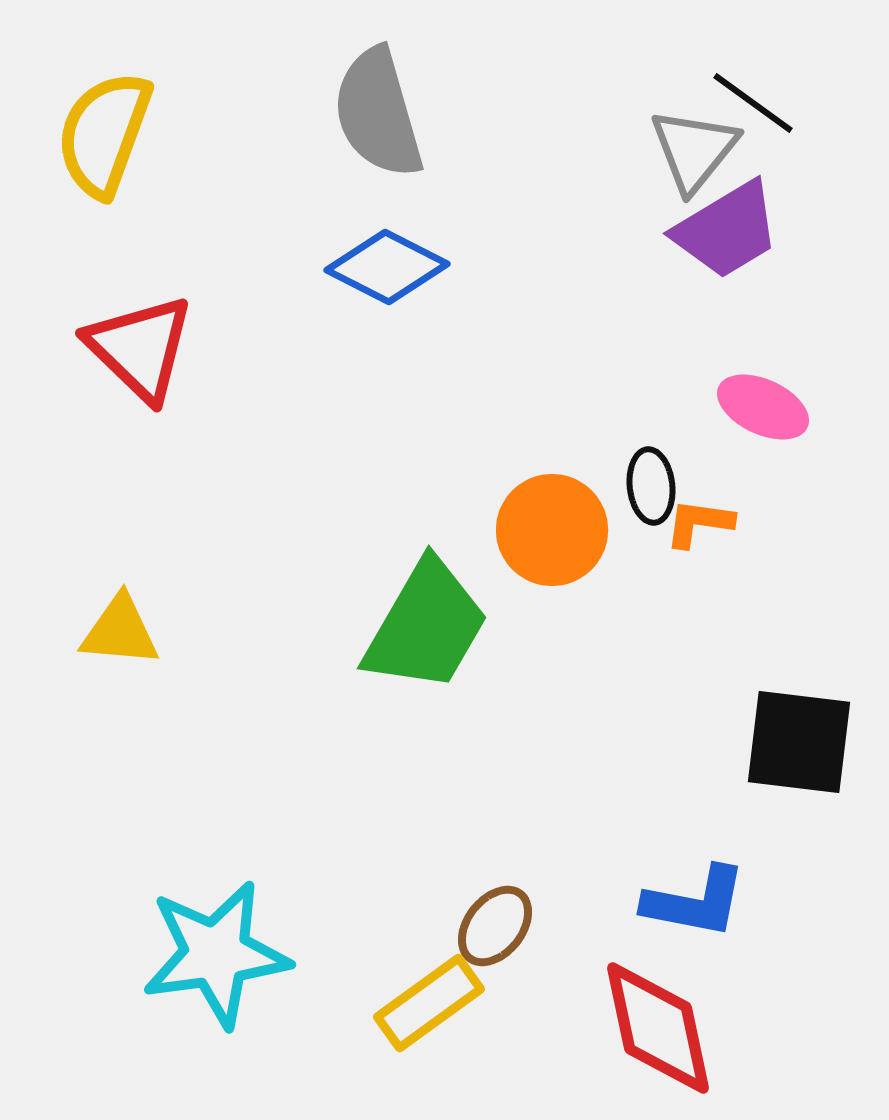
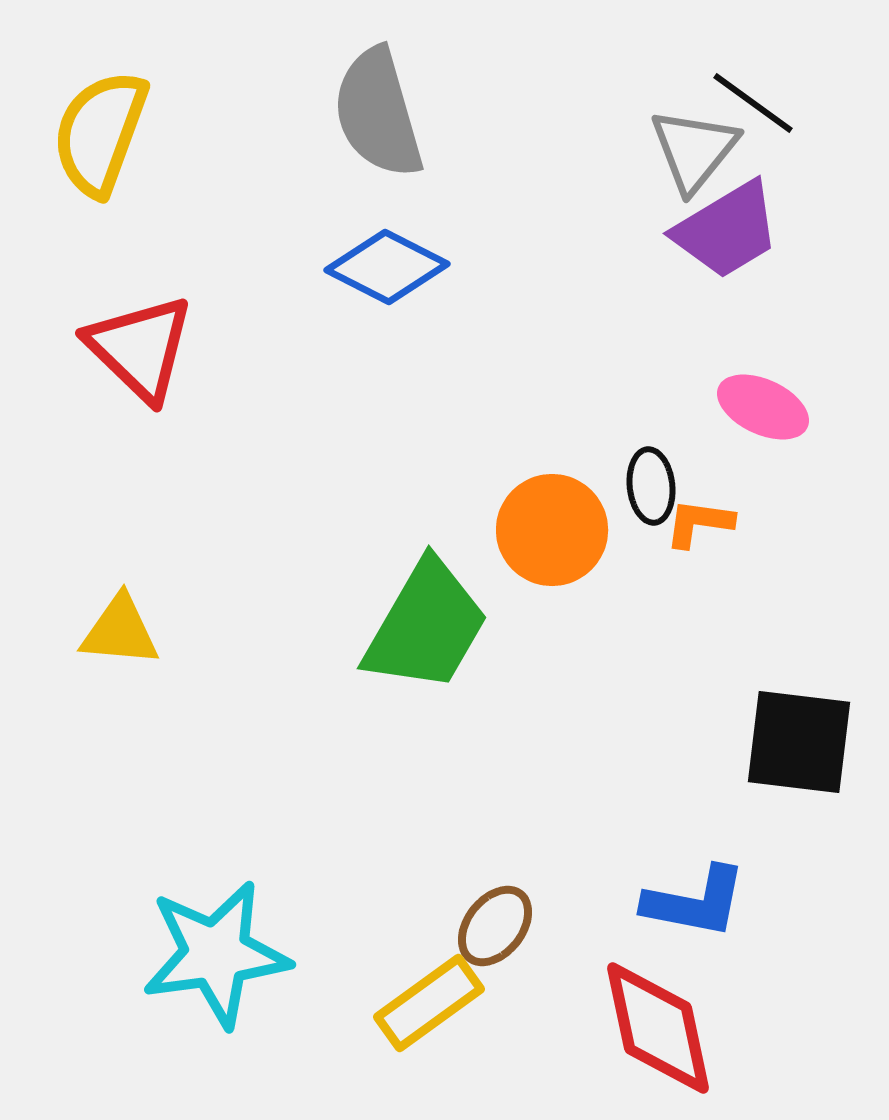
yellow semicircle: moved 4 px left, 1 px up
